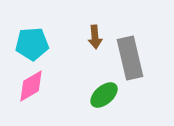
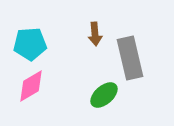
brown arrow: moved 3 px up
cyan pentagon: moved 2 px left
